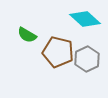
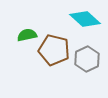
green semicircle: rotated 138 degrees clockwise
brown pentagon: moved 4 px left, 2 px up
